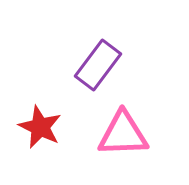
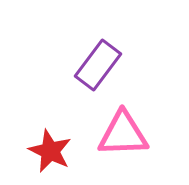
red star: moved 10 px right, 24 px down
